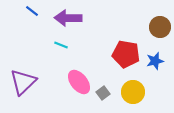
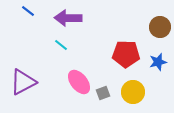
blue line: moved 4 px left
cyan line: rotated 16 degrees clockwise
red pentagon: rotated 8 degrees counterclockwise
blue star: moved 3 px right, 1 px down
purple triangle: rotated 16 degrees clockwise
gray square: rotated 16 degrees clockwise
